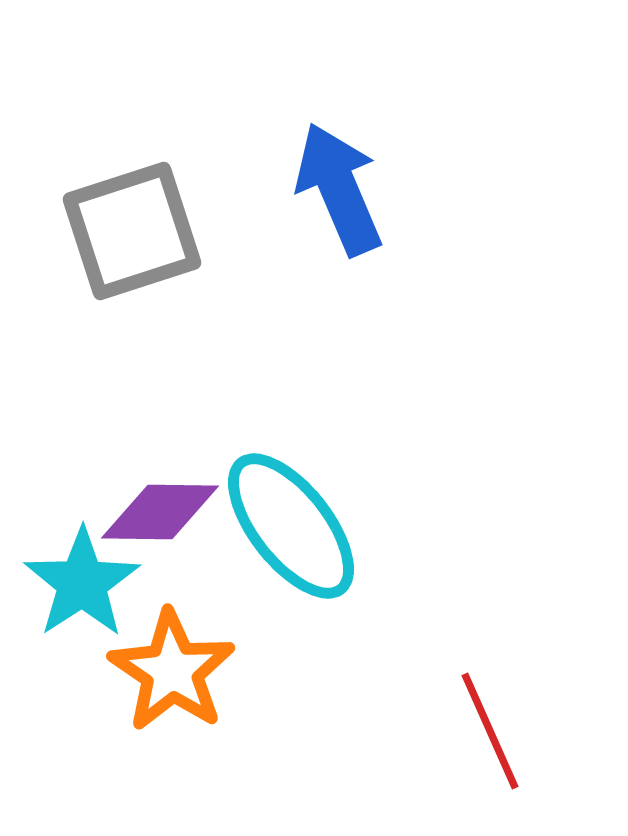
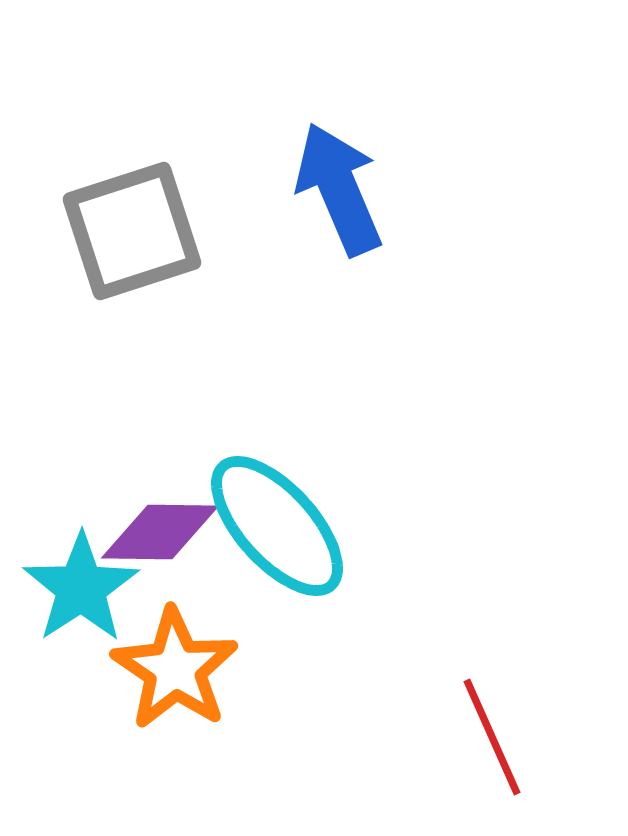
purple diamond: moved 20 px down
cyan ellipse: moved 14 px left; rotated 4 degrees counterclockwise
cyan star: moved 1 px left, 5 px down
orange star: moved 3 px right, 2 px up
red line: moved 2 px right, 6 px down
